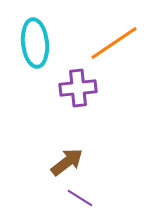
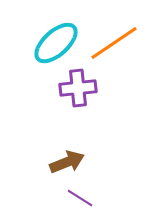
cyan ellipse: moved 21 px right; rotated 54 degrees clockwise
brown arrow: rotated 16 degrees clockwise
